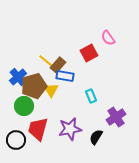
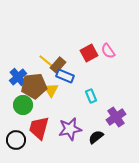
pink semicircle: moved 13 px down
blue rectangle: rotated 12 degrees clockwise
brown pentagon: rotated 10 degrees clockwise
green circle: moved 1 px left, 1 px up
red trapezoid: moved 1 px right, 1 px up
black semicircle: rotated 21 degrees clockwise
